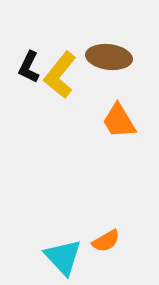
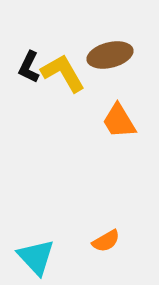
brown ellipse: moved 1 px right, 2 px up; rotated 21 degrees counterclockwise
yellow L-shape: moved 3 px right, 2 px up; rotated 111 degrees clockwise
cyan triangle: moved 27 px left
